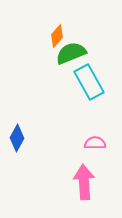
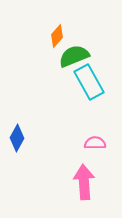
green semicircle: moved 3 px right, 3 px down
